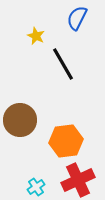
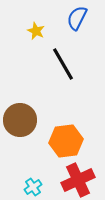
yellow star: moved 5 px up
cyan cross: moved 3 px left
